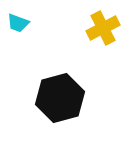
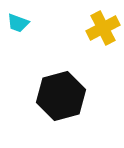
black hexagon: moved 1 px right, 2 px up
